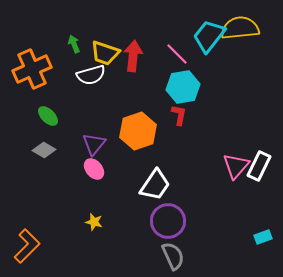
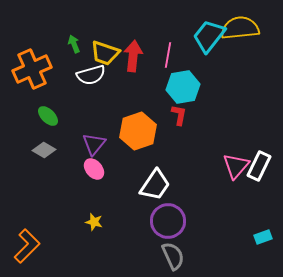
pink line: moved 9 px left, 1 px down; rotated 55 degrees clockwise
